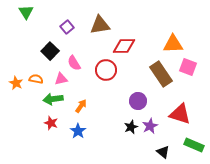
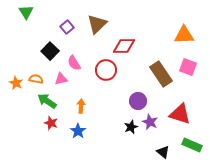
brown triangle: moved 3 px left, 1 px up; rotated 35 degrees counterclockwise
orange triangle: moved 11 px right, 9 px up
green arrow: moved 6 px left, 2 px down; rotated 42 degrees clockwise
orange arrow: rotated 32 degrees counterclockwise
purple star: moved 4 px up; rotated 21 degrees counterclockwise
green rectangle: moved 2 px left
